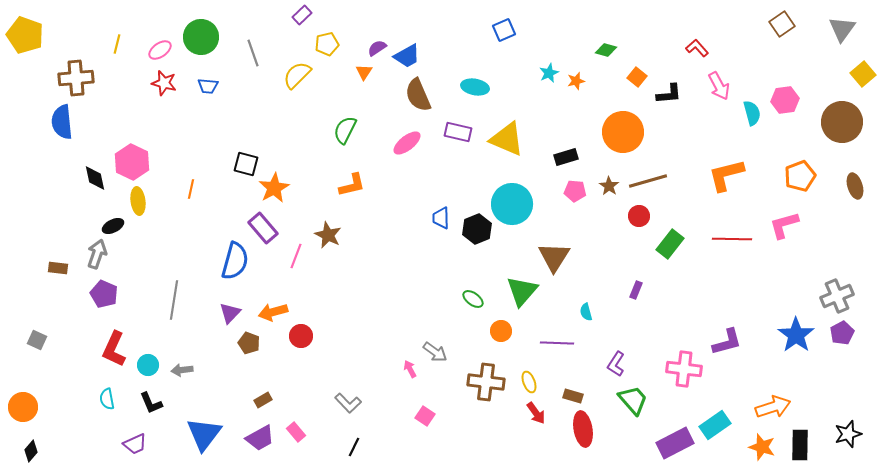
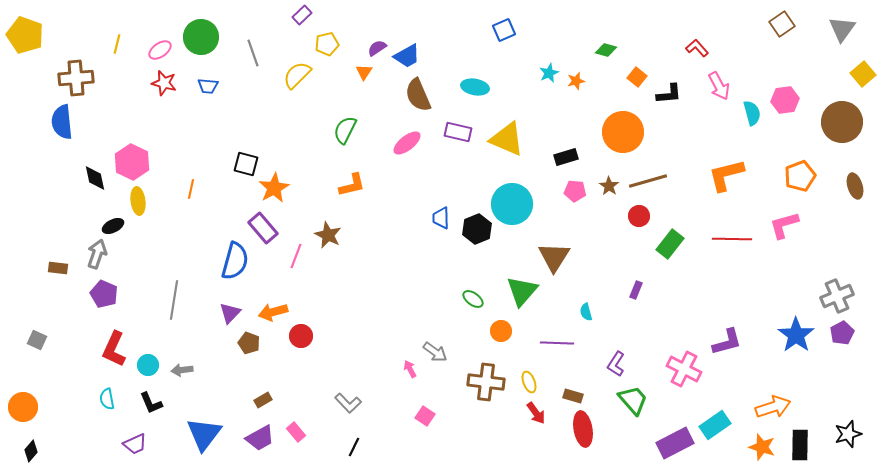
pink cross at (684, 369): rotated 20 degrees clockwise
